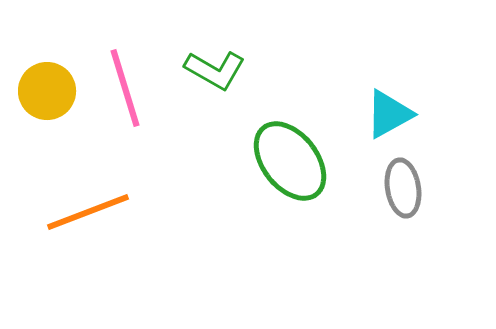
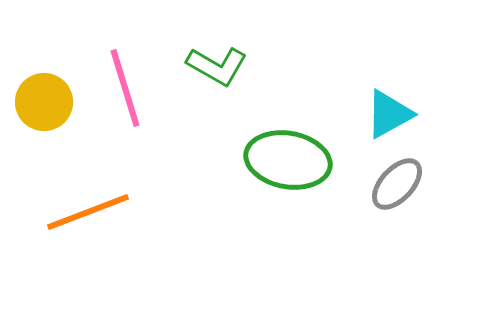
green L-shape: moved 2 px right, 4 px up
yellow circle: moved 3 px left, 11 px down
green ellipse: moved 2 px left, 1 px up; rotated 42 degrees counterclockwise
gray ellipse: moved 6 px left, 4 px up; rotated 52 degrees clockwise
